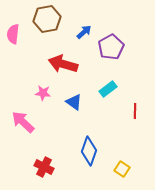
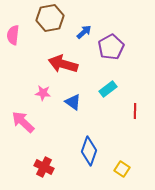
brown hexagon: moved 3 px right, 1 px up
pink semicircle: moved 1 px down
blue triangle: moved 1 px left
